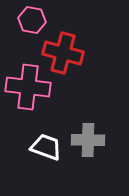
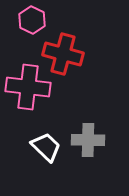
pink hexagon: rotated 16 degrees clockwise
red cross: moved 1 px down
white trapezoid: rotated 24 degrees clockwise
